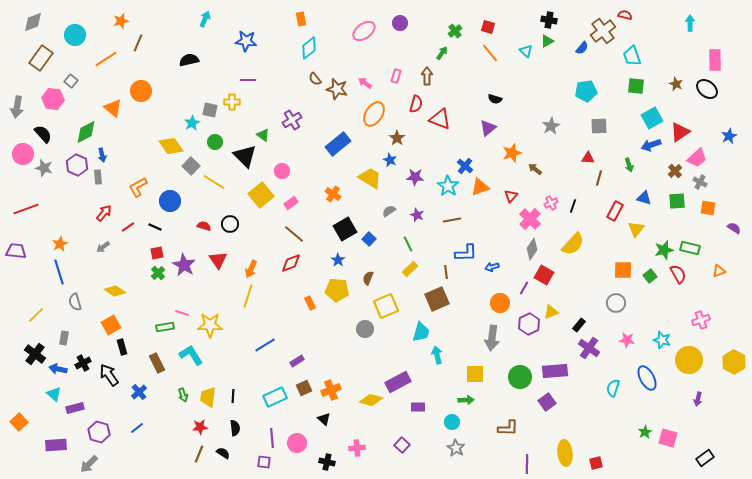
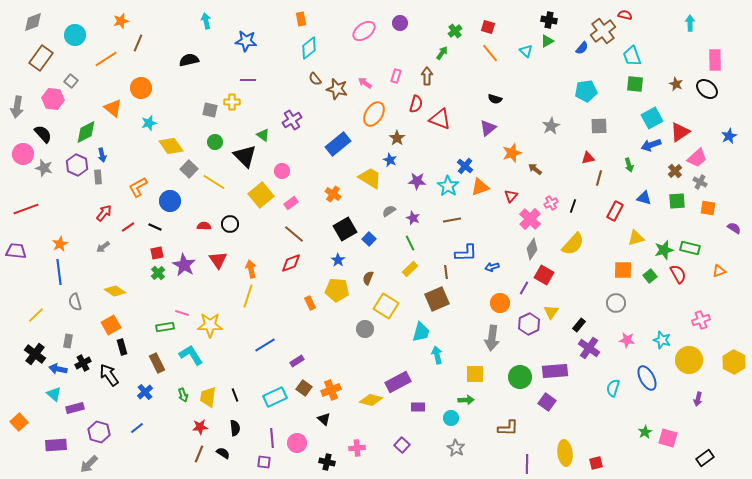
cyan arrow at (205, 19): moved 1 px right, 2 px down; rotated 35 degrees counterclockwise
green square at (636, 86): moved 1 px left, 2 px up
orange circle at (141, 91): moved 3 px up
cyan star at (192, 123): moved 43 px left; rotated 14 degrees clockwise
red triangle at (588, 158): rotated 16 degrees counterclockwise
gray square at (191, 166): moved 2 px left, 3 px down
purple star at (415, 177): moved 2 px right, 4 px down
purple star at (417, 215): moved 4 px left, 3 px down
red semicircle at (204, 226): rotated 16 degrees counterclockwise
yellow triangle at (636, 229): moved 9 px down; rotated 36 degrees clockwise
green line at (408, 244): moved 2 px right, 1 px up
orange arrow at (251, 269): rotated 144 degrees clockwise
blue line at (59, 272): rotated 10 degrees clockwise
yellow square at (386, 306): rotated 35 degrees counterclockwise
yellow triangle at (551, 312): rotated 35 degrees counterclockwise
gray rectangle at (64, 338): moved 4 px right, 3 px down
brown square at (304, 388): rotated 28 degrees counterclockwise
blue cross at (139, 392): moved 6 px right
black line at (233, 396): moved 2 px right, 1 px up; rotated 24 degrees counterclockwise
purple square at (547, 402): rotated 18 degrees counterclockwise
cyan circle at (452, 422): moved 1 px left, 4 px up
